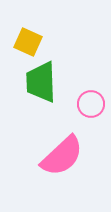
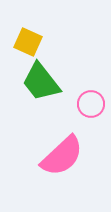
green trapezoid: rotated 36 degrees counterclockwise
